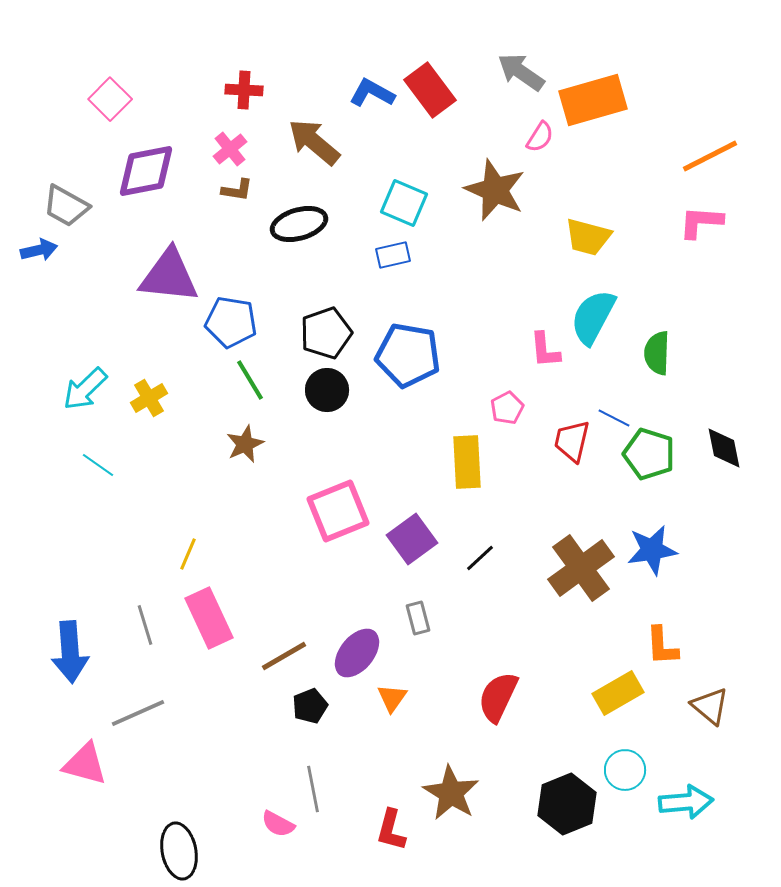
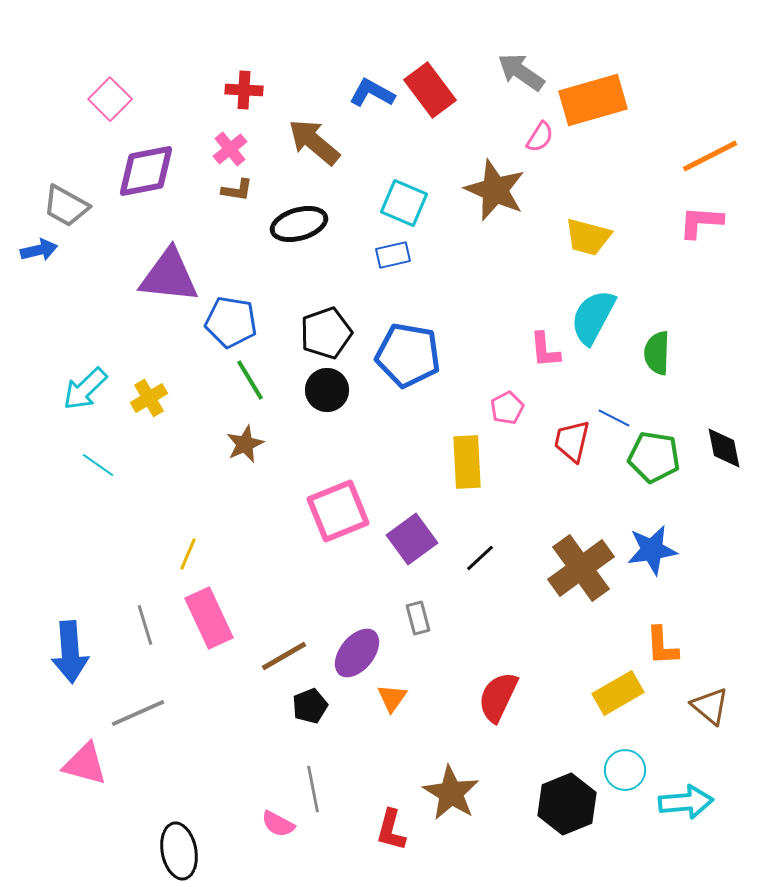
green pentagon at (649, 454): moved 5 px right, 3 px down; rotated 9 degrees counterclockwise
